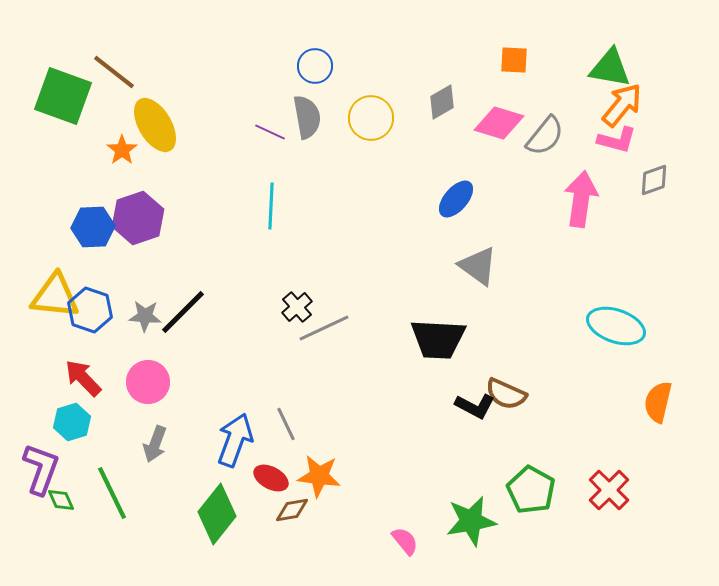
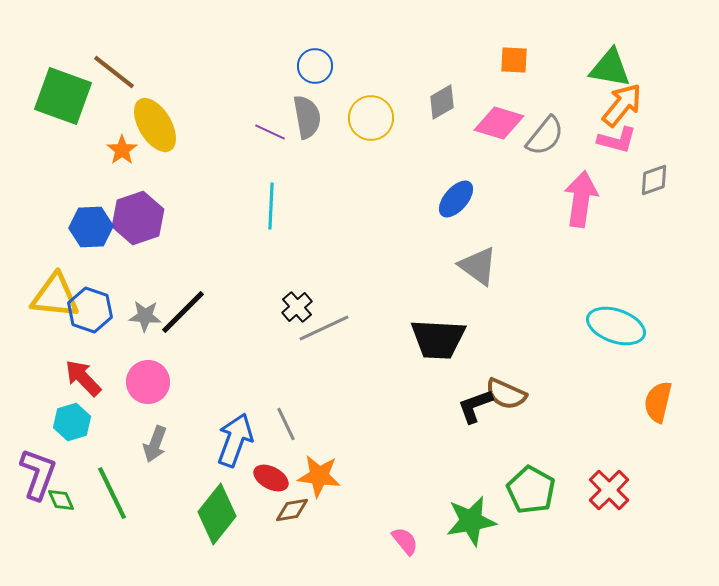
blue hexagon at (93, 227): moved 2 px left
black L-shape at (475, 406): rotated 132 degrees clockwise
purple L-shape at (41, 469): moved 3 px left, 5 px down
